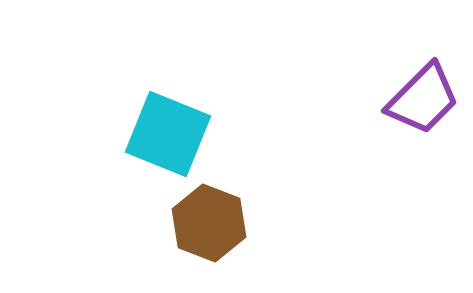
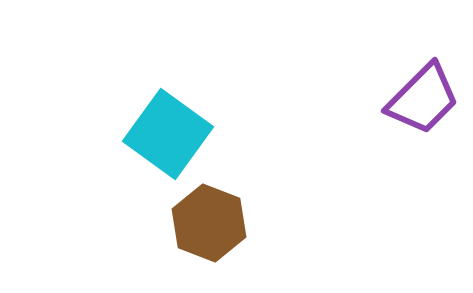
cyan square: rotated 14 degrees clockwise
